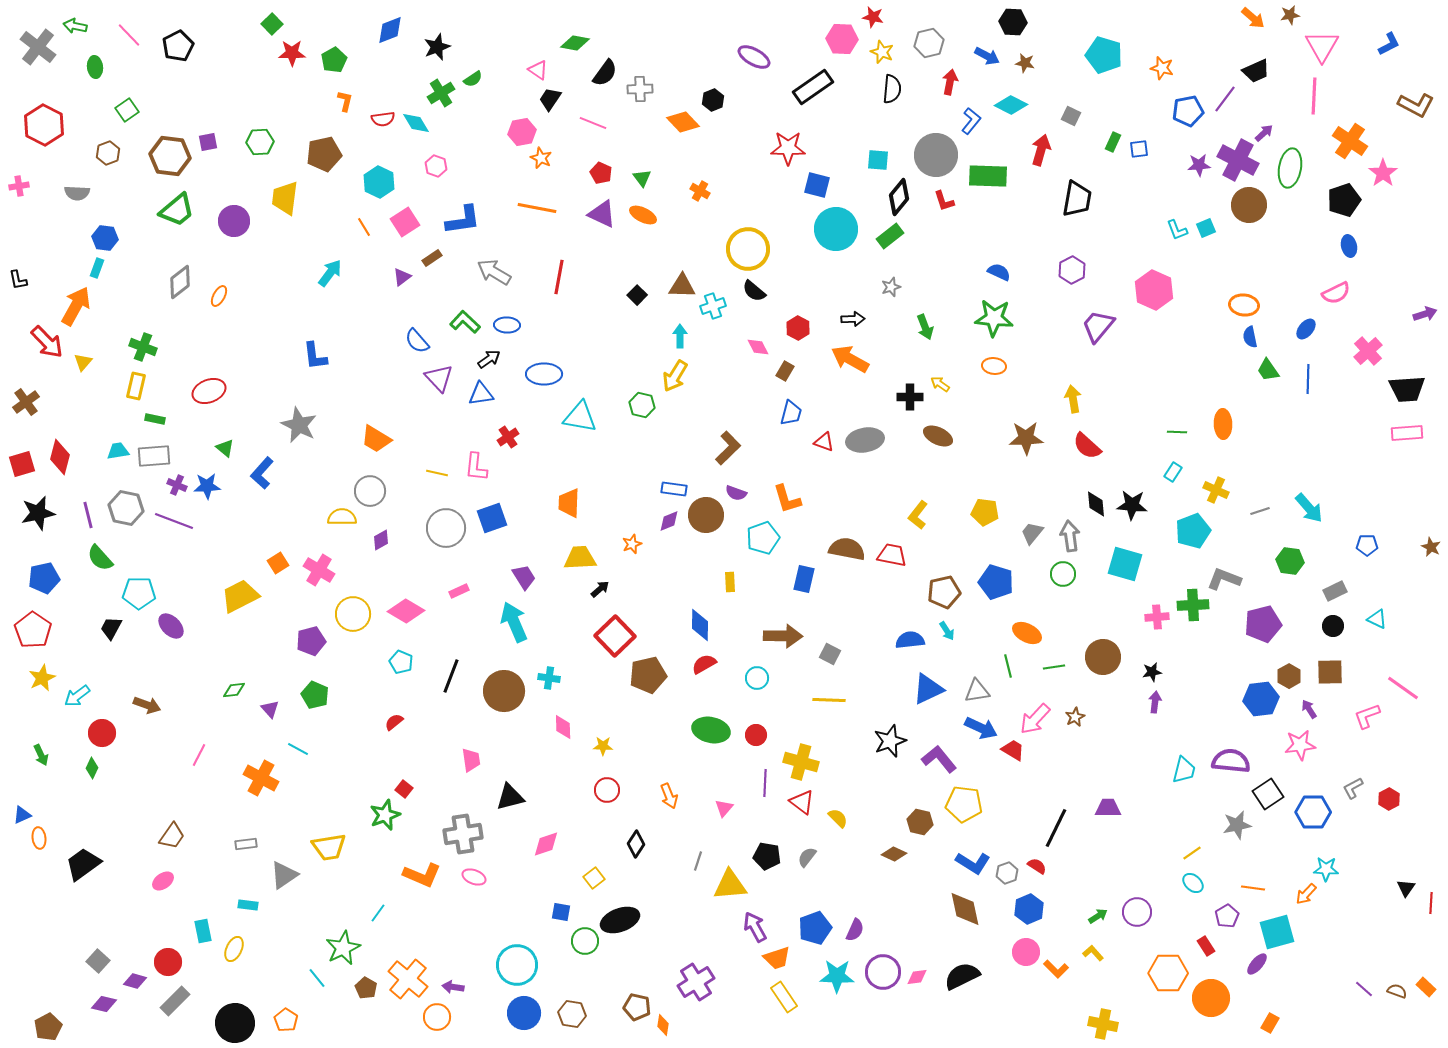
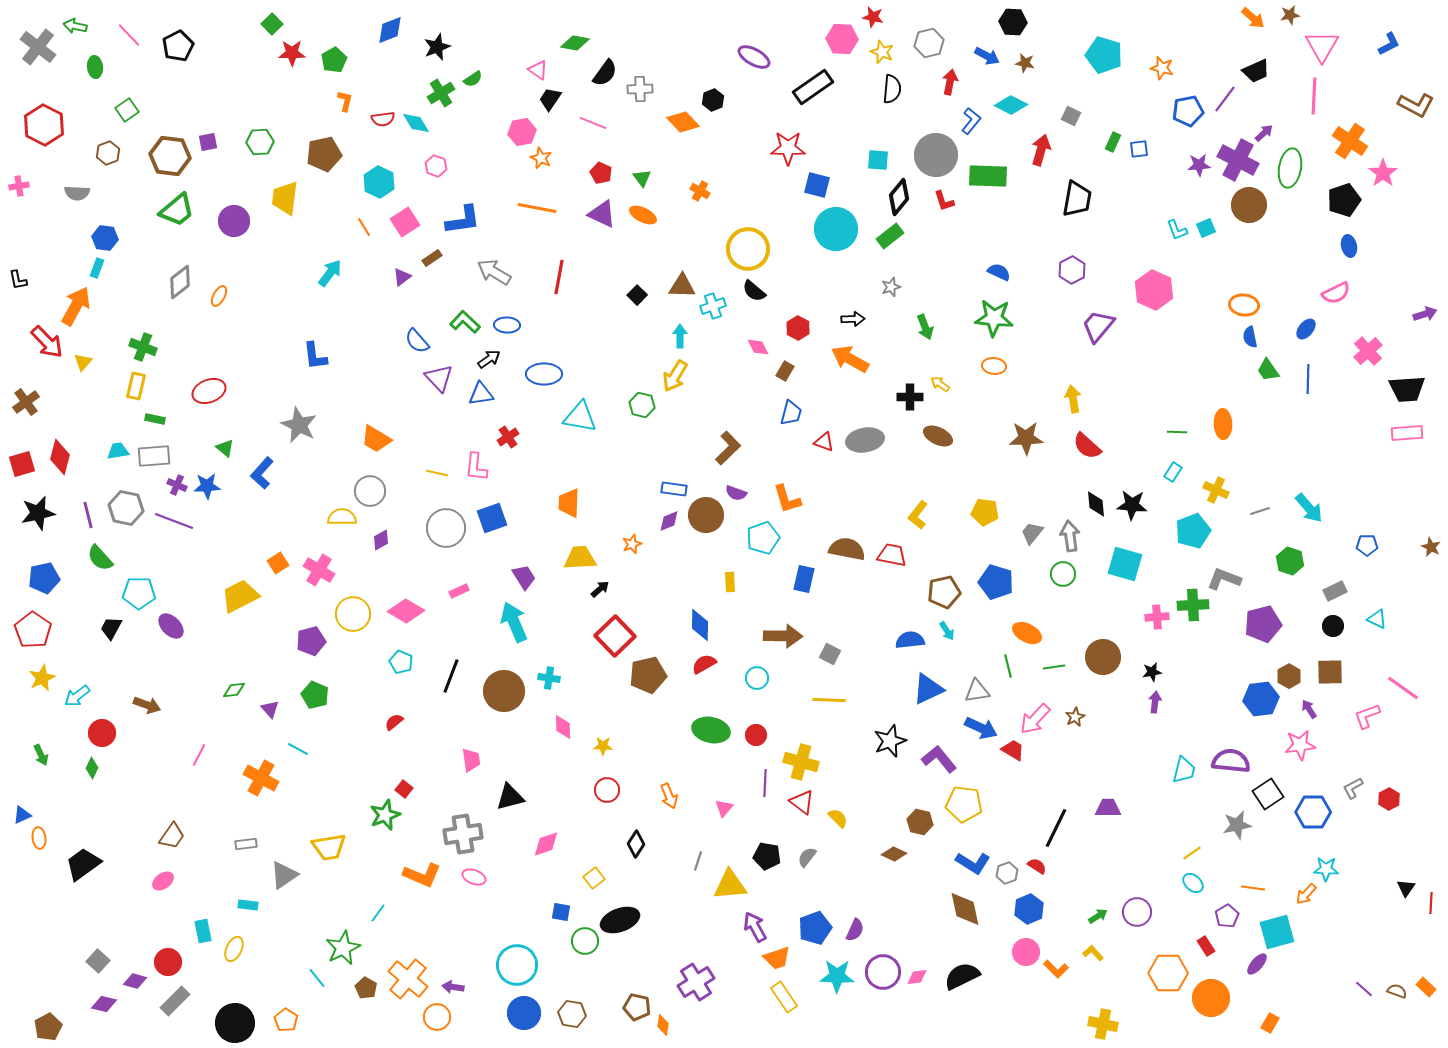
green hexagon at (1290, 561): rotated 12 degrees clockwise
